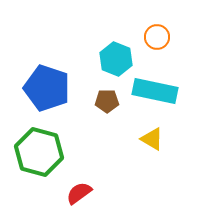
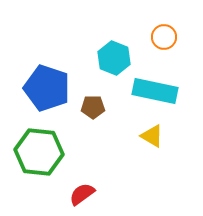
orange circle: moved 7 px right
cyan hexagon: moved 2 px left, 1 px up
brown pentagon: moved 14 px left, 6 px down
yellow triangle: moved 3 px up
green hexagon: rotated 9 degrees counterclockwise
red semicircle: moved 3 px right, 1 px down
